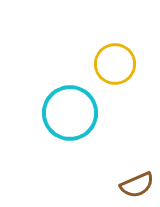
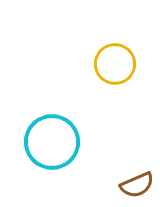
cyan circle: moved 18 px left, 29 px down
